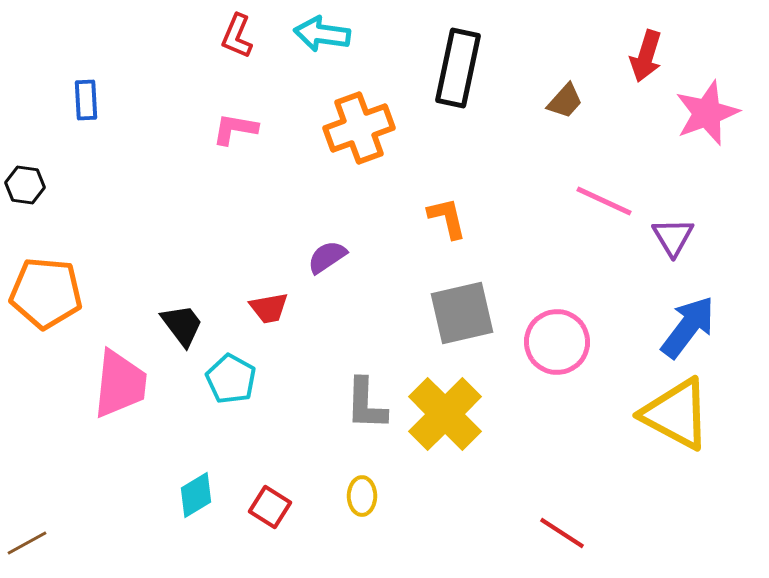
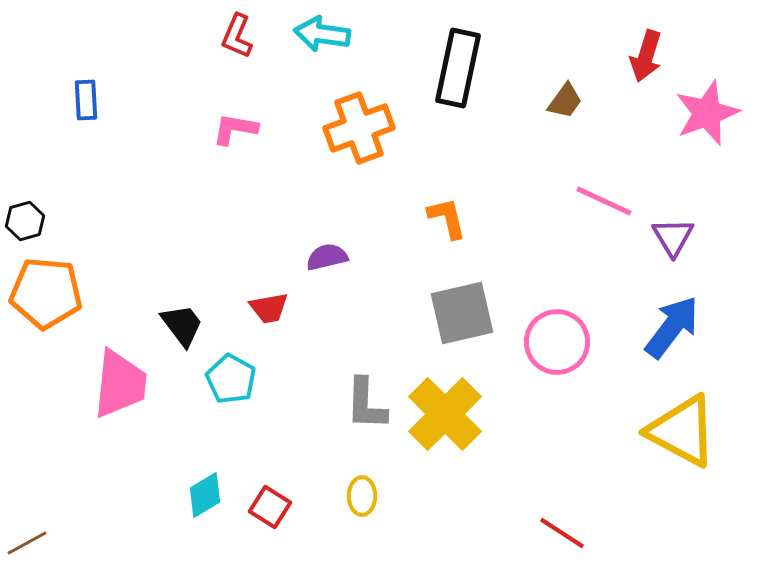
brown trapezoid: rotated 6 degrees counterclockwise
black hexagon: moved 36 px down; rotated 24 degrees counterclockwise
purple semicircle: rotated 21 degrees clockwise
blue arrow: moved 16 px left
yellow triangle: moved 6 px right, 17 px down
cyan diamond: moved 9 px right
